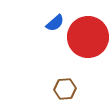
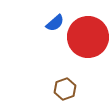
brown hexagon: rotated 15 degrees counterclockwise
